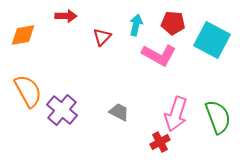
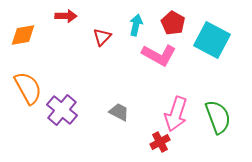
red pentagon: rotated 25 degrees clockwise
orange semicircle: moved 3 px up
